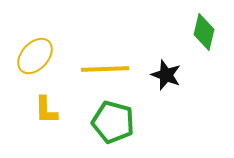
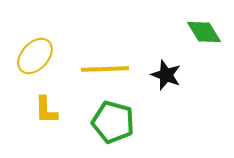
green diamond: rotated 45 degrees counterclockwise
